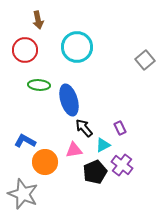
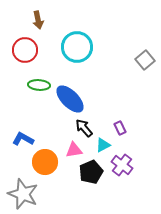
blue ellipse: moved 1 px right, 1 px up; rotated 28 degrees counterclockwise
blue L-shape: moved 2 px left, 2 px up
black pentagon: moved 4 px left
